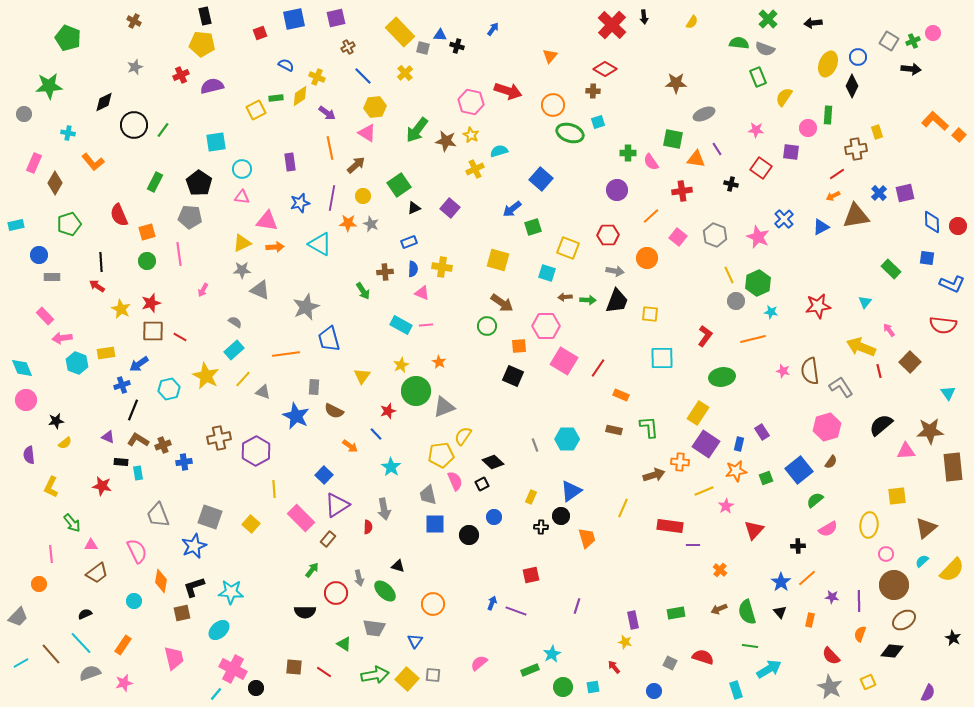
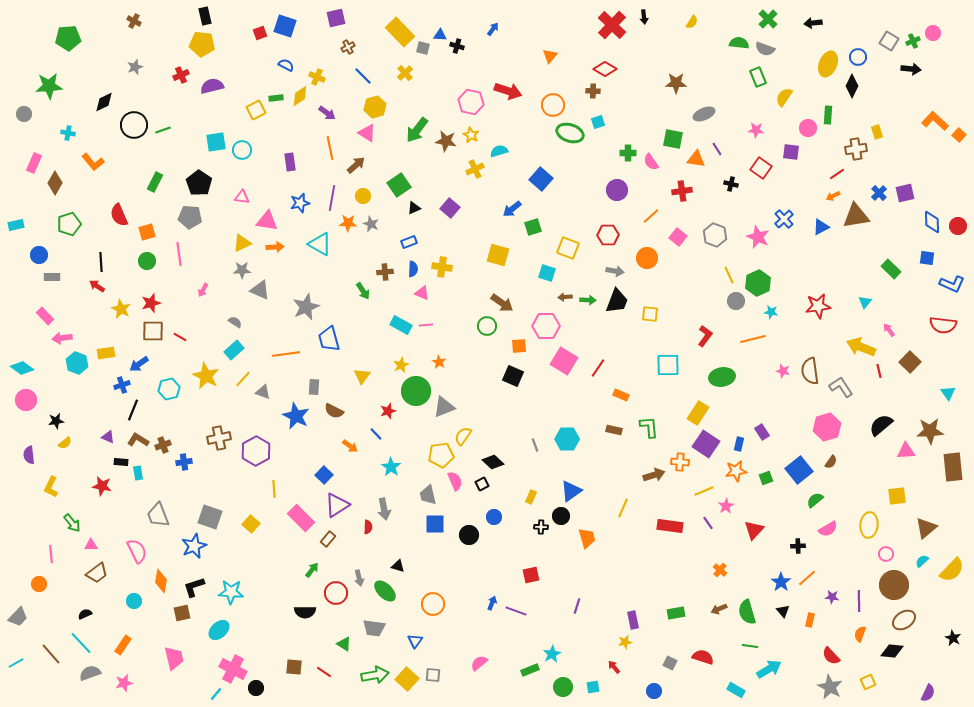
blue square at (294, 19): moved 9 px left, 7 px down; rotated 30 degrees clockwise
green pentagon at (68, 38): rotated 25 degrees counterclockwise
yellow hexagon at (375, 107): rotated 10 degrees counterclockwise
green line at (163, 130): rotated 35 degrees clockwise
cyan circle at (242, 169): moved 19 px up
yellow square at (498, 260): moved 5 px up
cyan square at (662, 358): moved 6 px right, 7 px down
cyan diamond at (22, 368): rotated 30 degrees counterclockwise
purple line at (693, 545): moved 15 px right, 22 px up; rotated 56 degrees clockwise
black triangle at (780, 612): moved 3 px right, 1 px up
yellow star at (625, 642): rotated 24 degrees counterclockwise
cyan line at (21, 663): moved 5 px left
cyan rectangle at (736, 690): rotated 42 degrees counterclockwise
